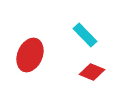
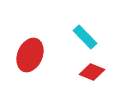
cyan rectangle: moved 2 px down
